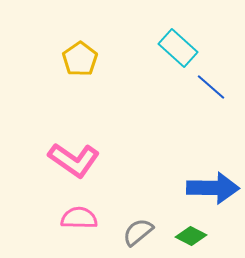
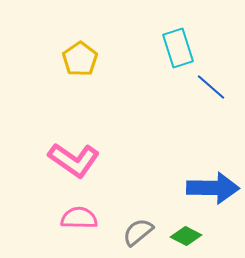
cyan rectangle: rotated 30 degrees clockwise
green diamond: moved 5 px left
